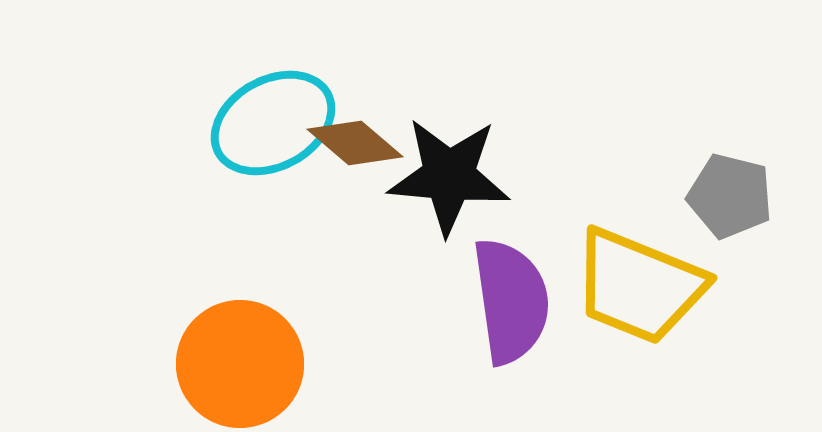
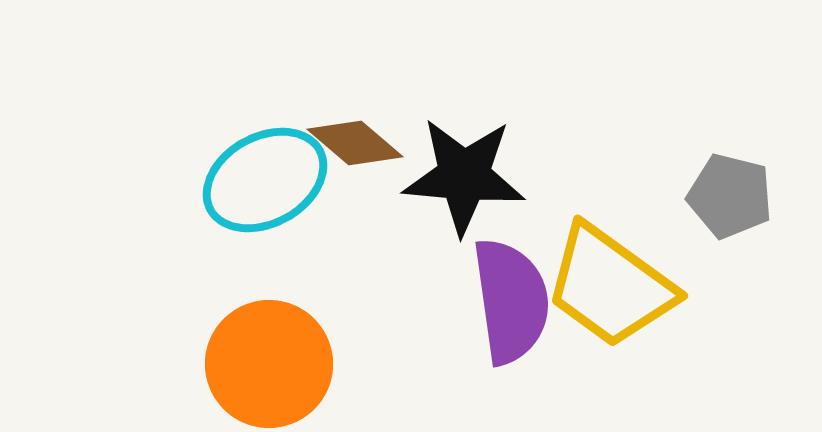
cyan ellipse: moved 8 px left, 57 px down
black star: moved 15 px right
yellow trapezoid: moved 29 px left; rotated 14 degrees clockwise
orange circle: moved 29 px right
